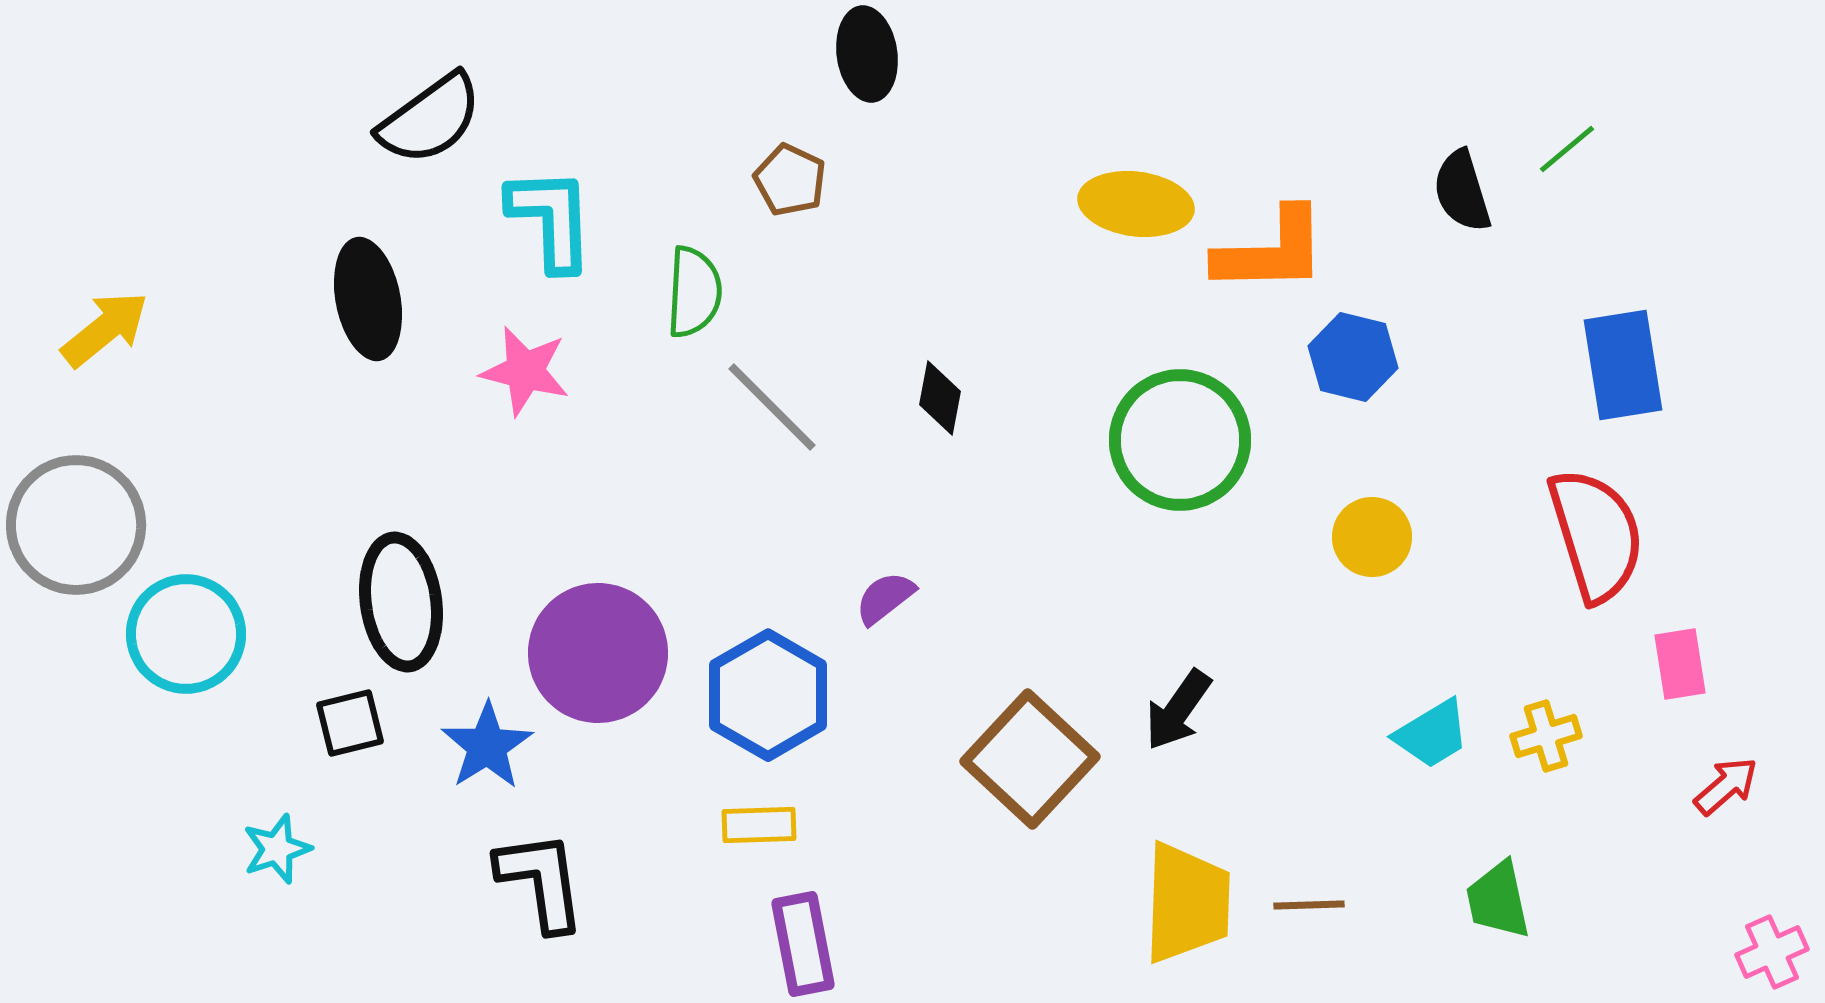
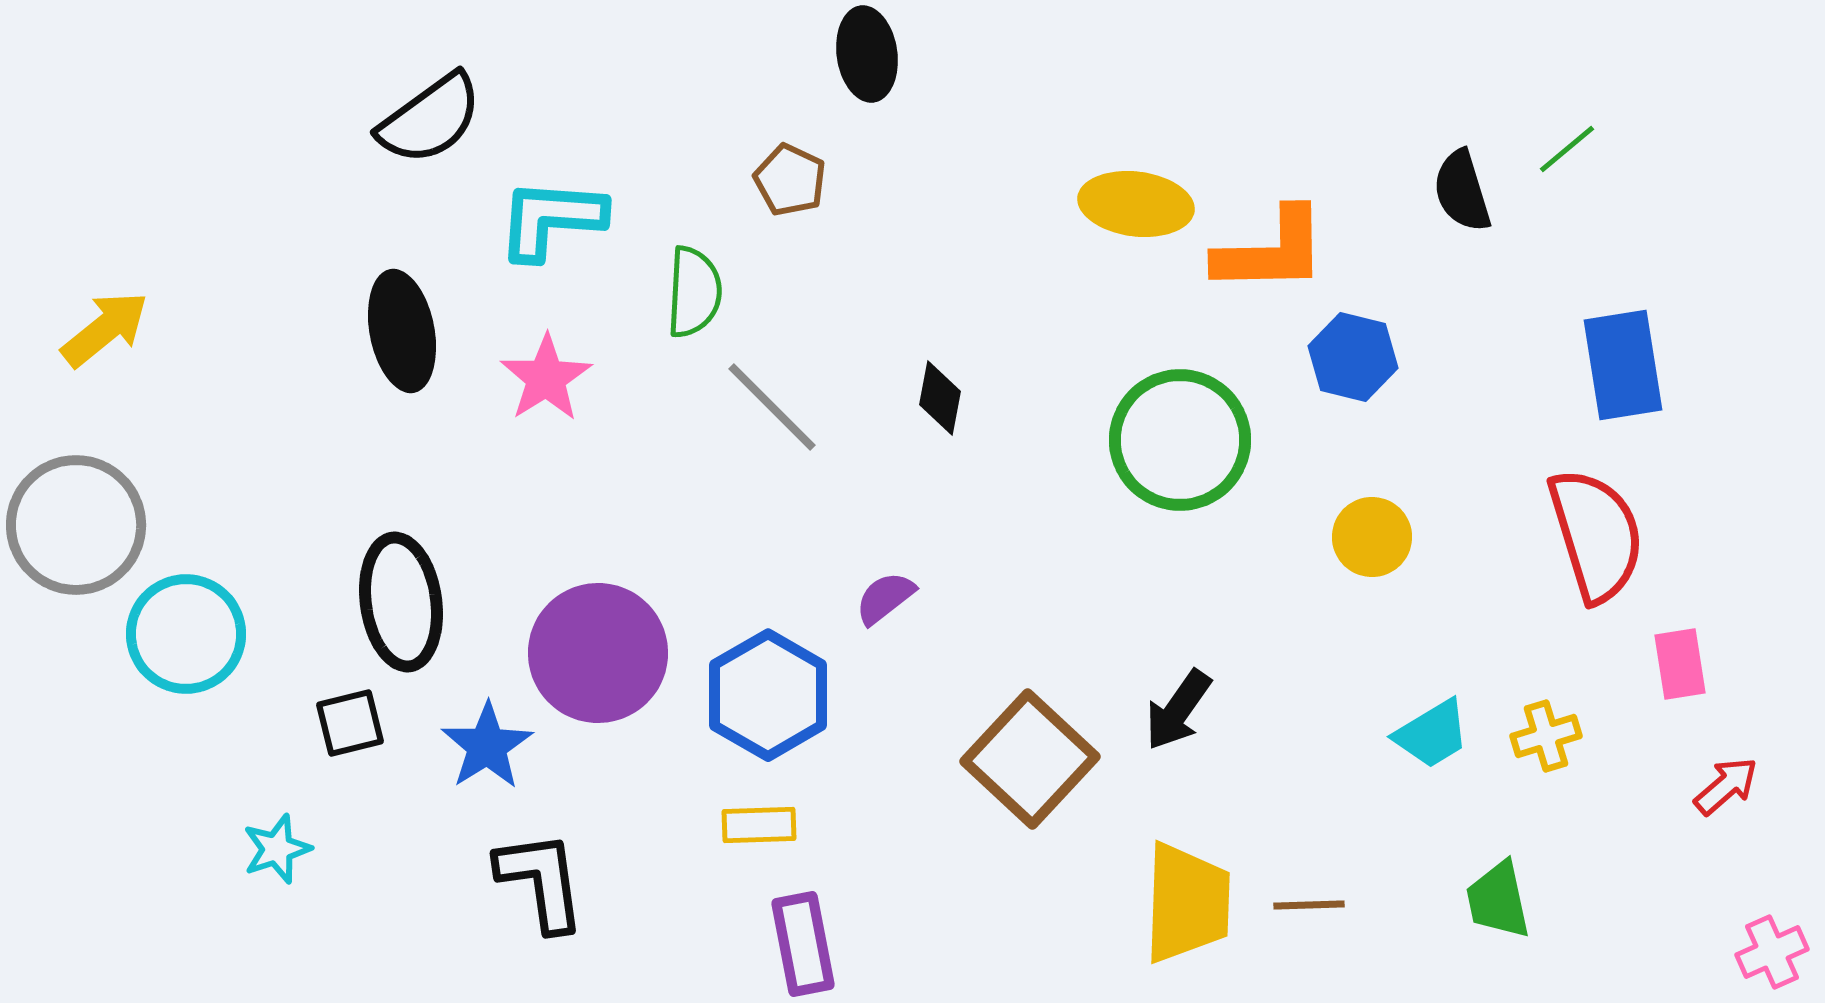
cyan L-shape at (551, 219): rotated 84 degrees counterclockwise
black ellipse at (368, 299): moved 34 px right, 32 px down
pink star at (525, 371): moved 21 px right, 7 px down; rotated 26 degrees clockwise
